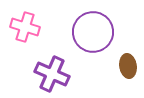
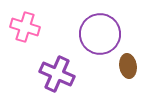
purple circle: moved 7 px right, 2 px down
purple cross: moved 5 px right
